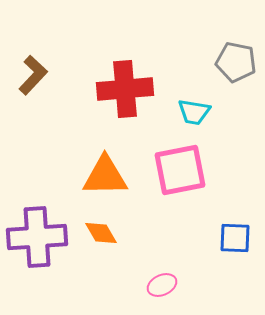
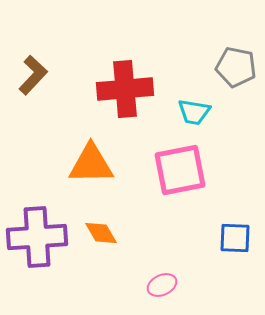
gray pentagon: moved 5 px down
orange triangle: moved 14 px left, 12 px up
